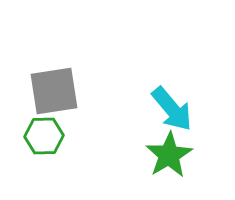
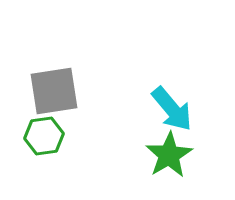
green hexagon: rotated 6 degrees counterclockwise
